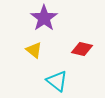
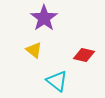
red diamond: moved 2 px right, 6 px down
